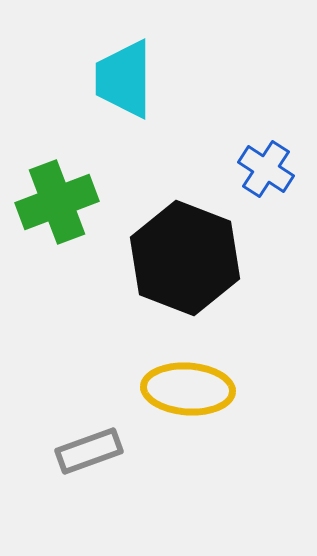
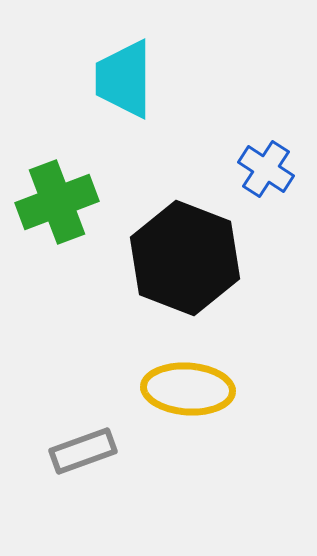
gray rectangle: moved 6 px left
